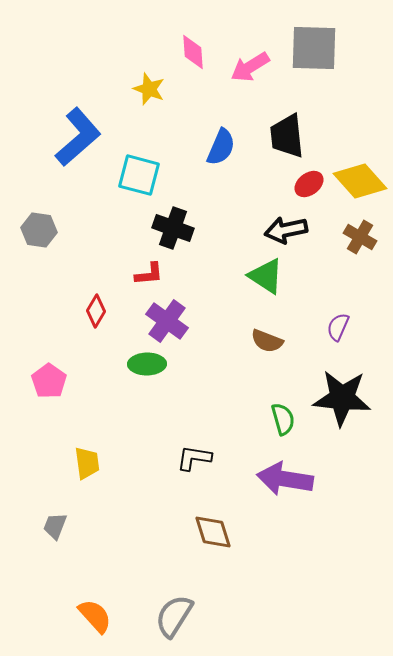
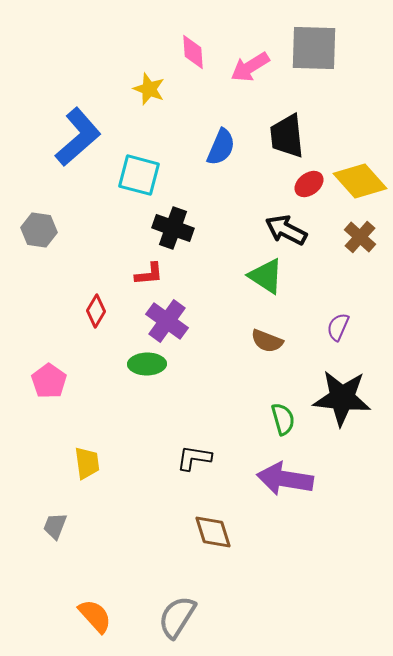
black arrow: rotated 39 degrees clockwise
brown cross: rotated 12 degrees clockwise
gray semicircle: moved 3 px right, 1 px down
